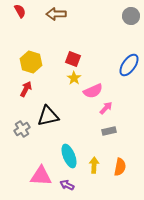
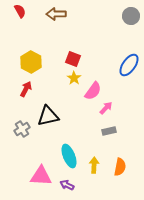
yellow hexagon: rotated 10 degrees clockwise
pink semicircle: rotated 30 degrees counterclockwise
